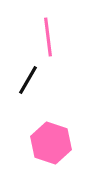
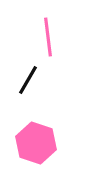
pink hexagon: moved 15 px left
